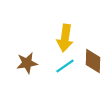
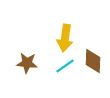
brown star: rotated 15 degrees clockwise
